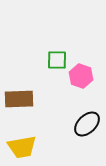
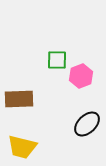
pink hexagon: rotated 20 degrees clockwise
yellow trapezoid: rotated 24 degrees clockwise
